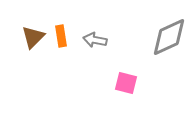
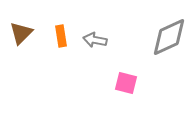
brown triangle: moved 12 px left, 4 px up
